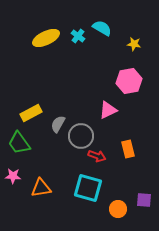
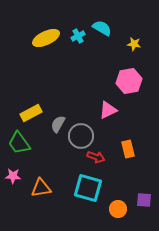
cyan cross: rotated 24 degrees clockwise
red arrow: moved 1 px left, 1 px down
